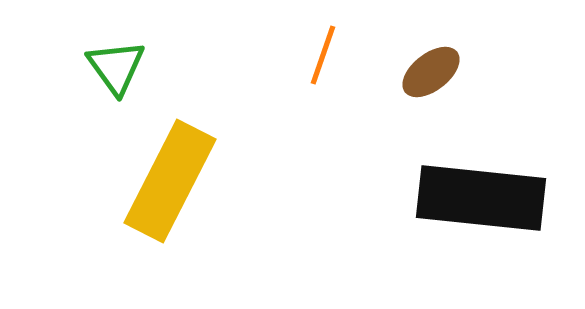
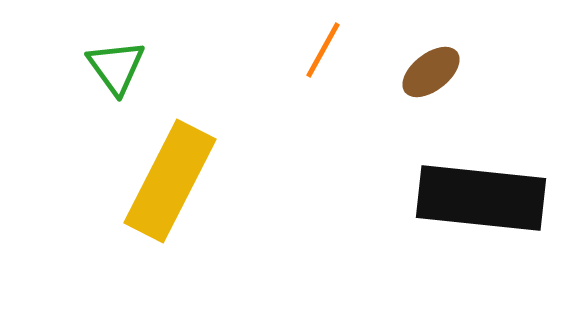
orange line: moved 5 px up; rotated 10 degrees clockwise
